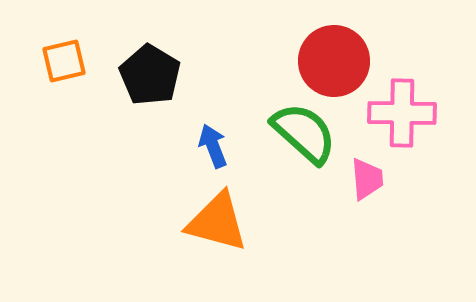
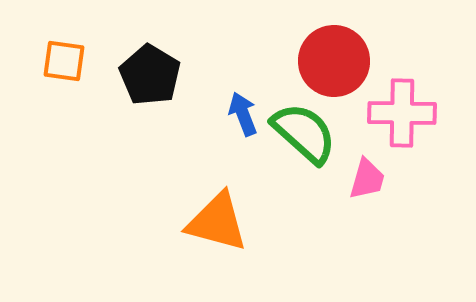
orange square: rotated 21 degrees clockwise
blue arrow: moved 30 px right, 32 px up
pink trapezoid: rotated 21 degrees clockwise
